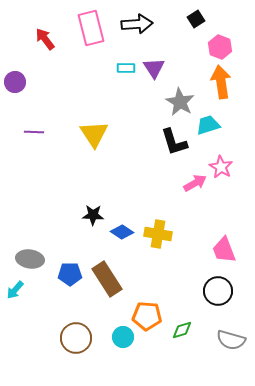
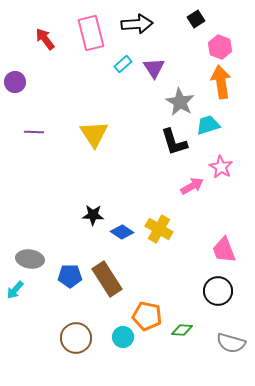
pink rectangle: moved 5 px down
cyan rectangle: moved 3 px left, 4 px up; rotated 42 degrees counterclockwise
pink arrow: moved 3 px left, 3 px down
yellow cross: moved 1 px right, 5 px up; rotated 20 degrees clockwise
blue pentagon: moved 2 px down
orange pentagon: rotated 8 degrees clockwise
green diamond: rotated 20 degrees clockwise
gray semicircle: moved 3 px down
